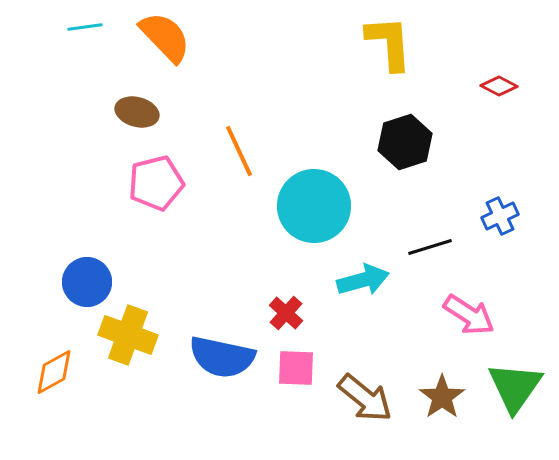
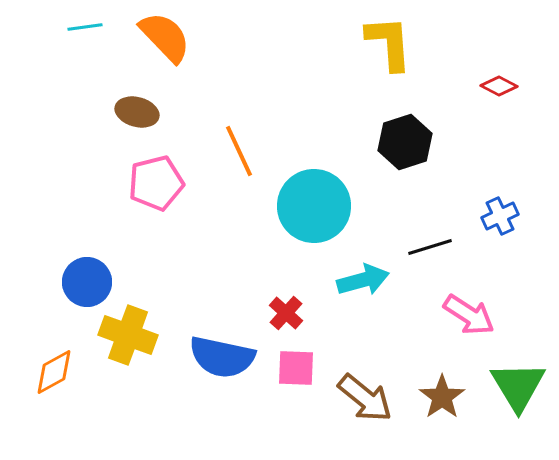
green triangle: moved 3 px right, 1 px up; rotated 6 degrees counterclockwise
